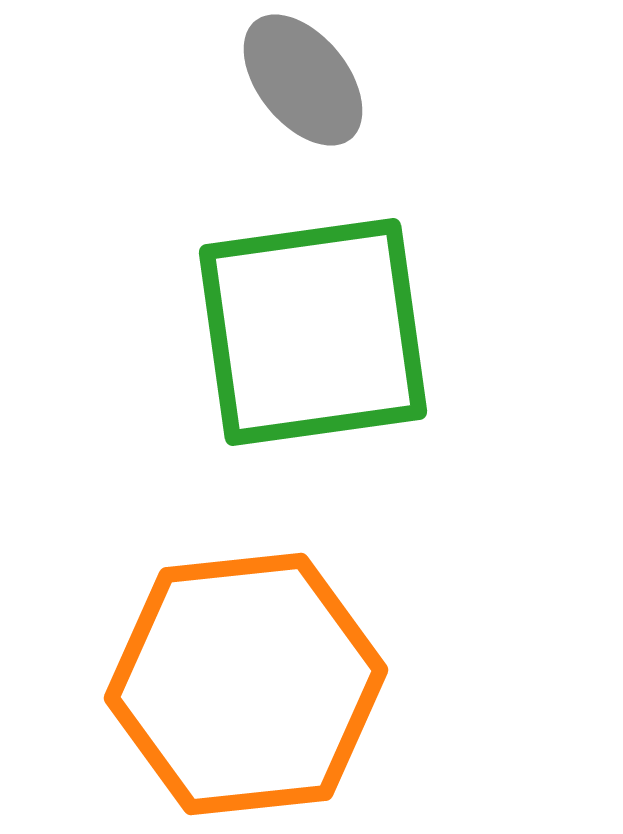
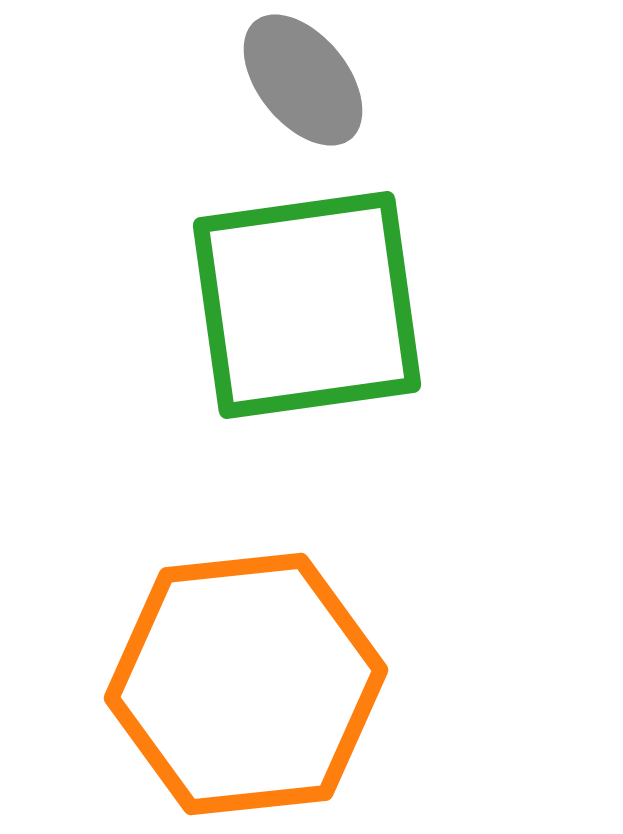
green square: moved 6 px left, 27 px up
